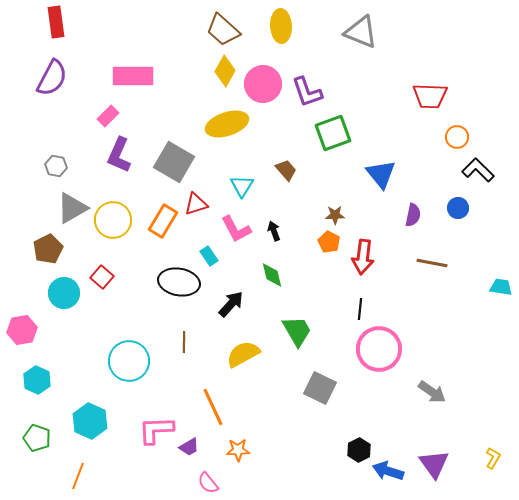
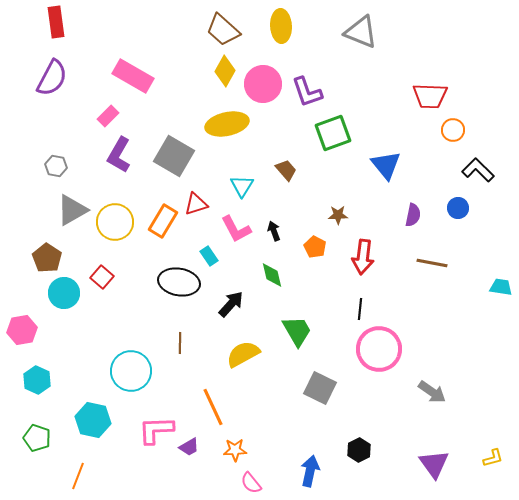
pink rectangle at (133, 76): rotated 30 degrees clockwise
yellow ellipse at (227, 124): rotated 6 degrees clockwise
orange circle at (457, 137): moved 4 px left, 7 px up
purple L-shape at (119, 155): rotated 6 degrees clockwise
gray square at (174, 162): moved 6 px up
blue triangle at (381, 174): moved 5 px right, 9 px up
gray triangle at (72, 208): moved 2 px down
brown star at (335, 215): moved 3 px right
yellow circle at (113, 220): moved 2 px right, 2 px down
orange pentagon at (329, 242): moved 14 px left, 5 px down
brown pentagon at (48, 249): moved 1 px left, 9 px down; rotated 12 degrees counterclockwise
brown line at (184, 342): moved 4 px left, 1 px down
cyan circle at (129, 361): moved 2 px right, 10 px down
cyan hexagon at (90, 421): moved 3 px right, 1 px up; rotated 12 degrees counterclockwise
orange star at (238, 450): moved 3 px left
yellow L-shape at (493, 458): rotated 45 degrees clockwise
blue arrow at (388, 471): moved 78 px left; rotated 84 degrees clockwise
pink semicircle at (208, 483): moved 43 px right
